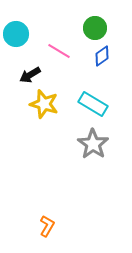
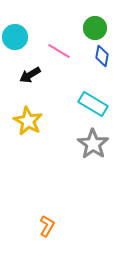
cyan circle: moved 1 px left, 3 px down
blue diamond: rotated 45 degrees counterclockwise
yellow star: moved 16 px left, 17 px down; rotated 12 degrees clockwise
